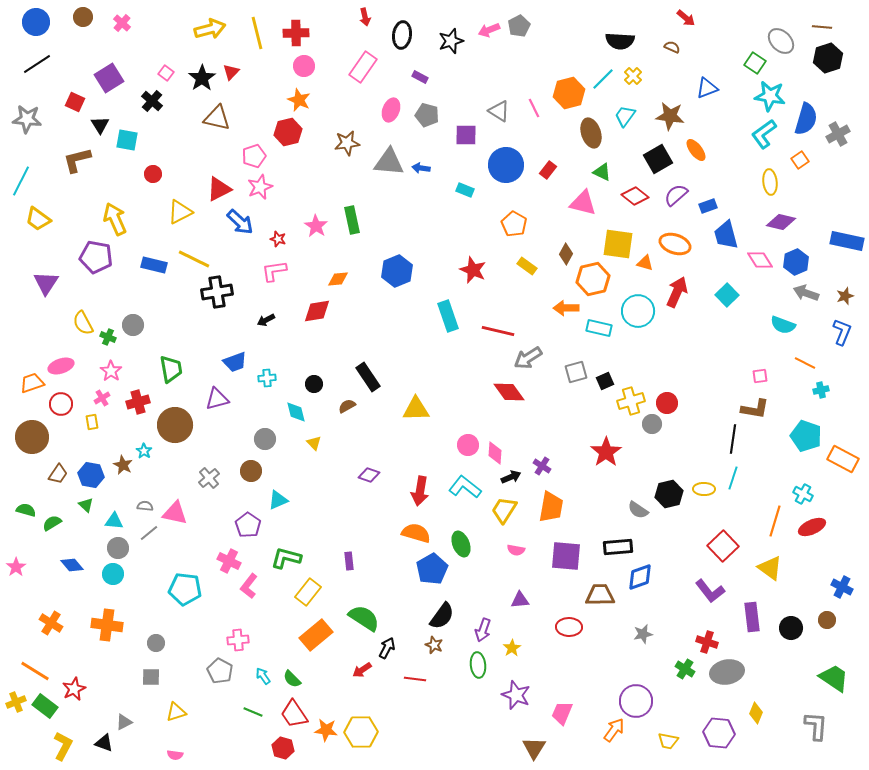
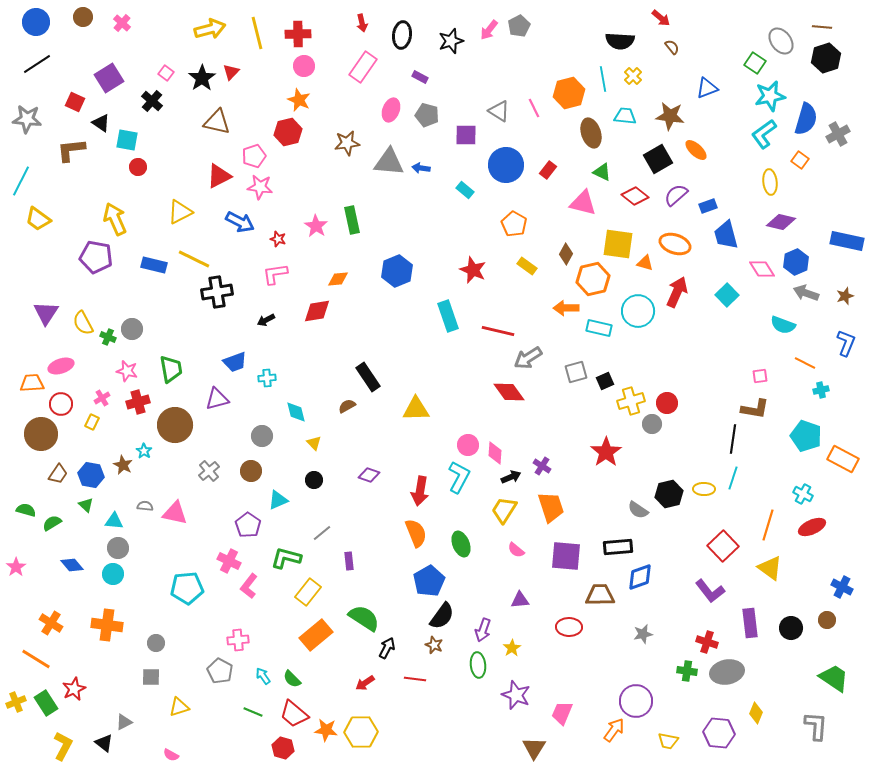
red arrow at (365, 17): moved 3 px left, 6 px down
red arrow at (686, 18): moved 25 px left
pink arrow at (489, 30): rotated 30 degrees counterclockwise
red cross at (296, 33): moved 2 px right, 1 px down
gray ellipse at (781, 41): rotated 8 degrees clockwise
brown semicircle at (672, 47): rotated 28 degrees clockwise
black hexagon at (828, 58): moved 2 px left
cyan line at (603, 79): rotated 55 degrees counterclockwise
cyan star at (770, 96): rotated 20 degrees counterclockwise
cyan trapezoid at (625, 116): rotated 60 degrees clockwise
brown triangle at (217, 118): moved 4 px down
black triangle at (100, 125): moved 1 px right, 2 px up; rotated 24 degrees counterclockwise
orange ellipse at (696, 150): rotated 10 degrees counterclockwise
brown L-shape at (77, 160): moved 6 px left, 10 px up; rotated 8 degrees clockwise
orange square at (800, 160): rotated 18 degrees counterclockwise
red circle at (153, 174): moved 15 px left, 7 px up
pink star at (260, 187): rotated 30 degrees clockwise
red triangle at (219, 189): moved 13 px up
cyan rectangle at (465, 190): rotated 18 degrees clockwise
blue arrow at (240, 222): rotated 16 degrees counterclockwise
pink diamond at (760, 260): moved 2 px right, 9 px down
pink L-shape at (274, 271): moved 1 px right, 3 px down
purple triangle at (46, 283): moved 30 px down
gray circle at (133, 325): moved 1 px left, 4 px down
blue L-shape at (842, 332): moved 4 px right, 11 px down
pink star at (111, 371): moved 16 px right; rotated 20 degrees counterclockwise
orange trapezoid at (32, 383): rotated 15 degrees clockwise
black circle at (314, 384): moved 96 px down
yellow rectangle at (92, 422): rotated 35 degrees clockwise
brown circle at (32, 437): moved 9 px right, 3 px up
gray circle at (265, 439): moved 3 px left, 3 px up
gray cross at (209, 478): moved 7 px up
cyan L-shape at (465, 487): moved 6 px left, 10 px up; rotated 80 degrees clockwise
orange trapezoid at (551, 507): rotated 28 degrees counterclockwise
orange line at (775, 521): moved 7 px left, 4 px down
gray line at (149, 533): moved 173 px right
orange semicircle at (416, 533): rotated 52 degrees clockwise
pink semicircle at (516, 550): rotated 30 degrees clockwise
blue pentagon at (432, 569): moved 3 px left, 12 px down
cyan pentagon at (185, 589): moved 2 px right, 1 px up; rotated 12 degrees counterclockwise
purple rectangle at (752, 617): moved 2 px left, 6 px down
green cross at (685, 669): moved 2 px right, 2 px down; rotated 24 degrees counterclockwise
red arrow at (362, 670): moved 3 px right, 13 px down
orange line at (35, 671): moved 1 px right, 12 px up
green rectangle at (45, 706): moved 1 px right, 3 px up; rotated 20 degrees clockwise
yellow triangle at (176, 712): moved 3 px right, 5 px up
red trapezoid at (294, 714): rotated 16 degrees counterclockwise
black triangle at (104, 743): rotated 18 degrees clockwise
pink semicircle at (175, 755): moved 4 px left; rotated 21 degrees clockwise
